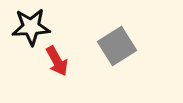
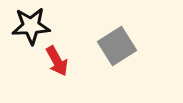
black star: moved 1 px up
